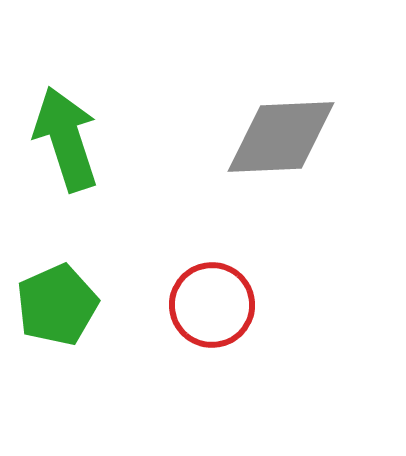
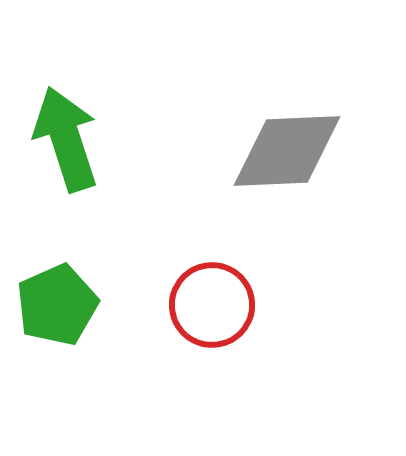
gray diamond: moved 6 px right, 14 px down
